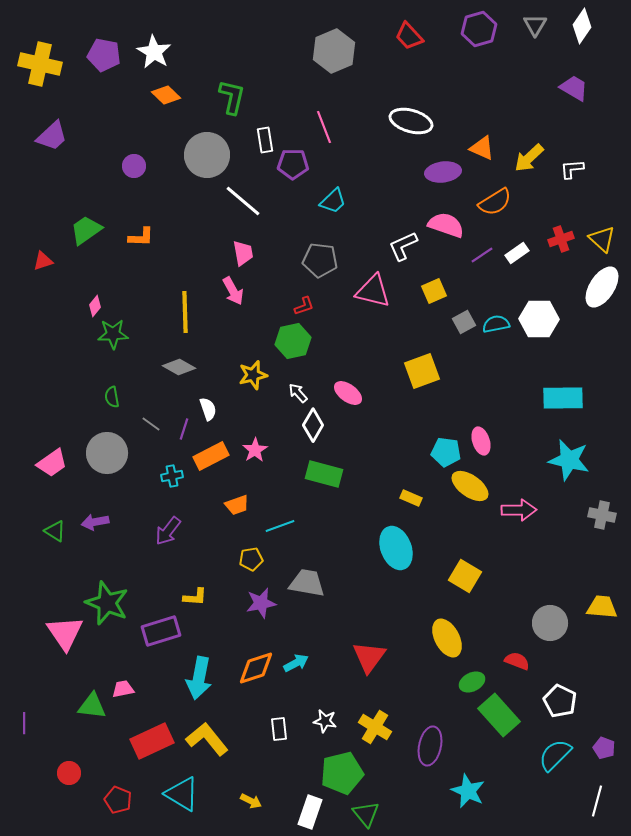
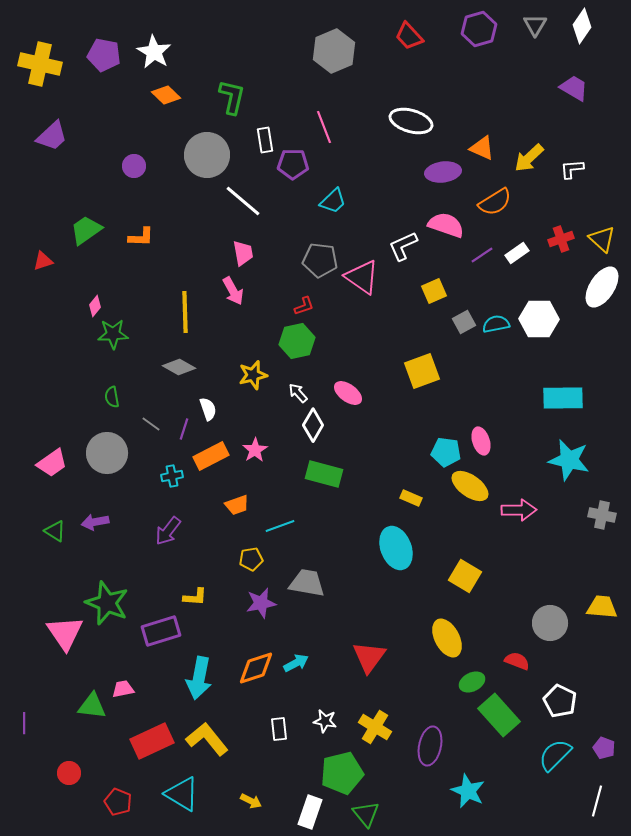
pink triangle at (373, 291): moved 11 px left, 14 px up; rotated 21 degrees clockwise
green hexagon at (293, 341): moved 4 px right
red pentagon at (118, 800): moved 2 px down
